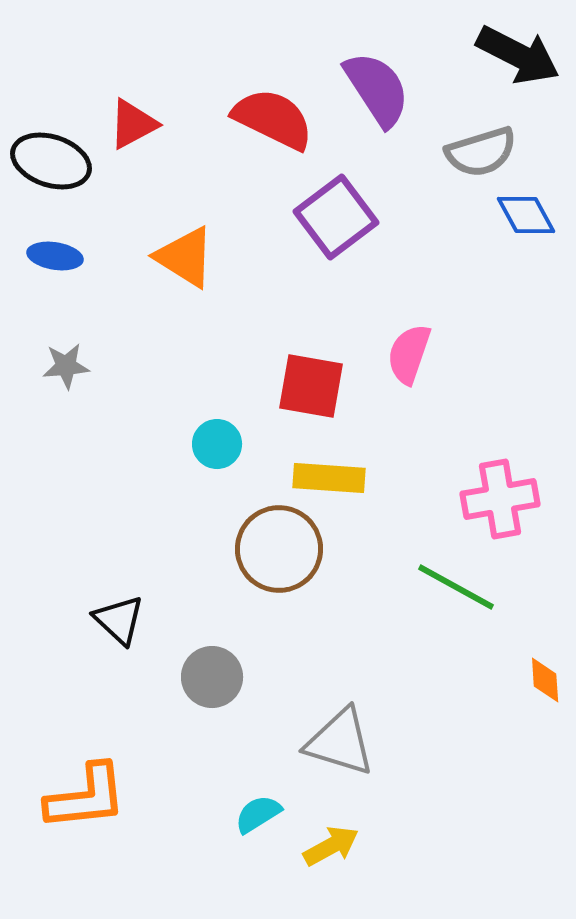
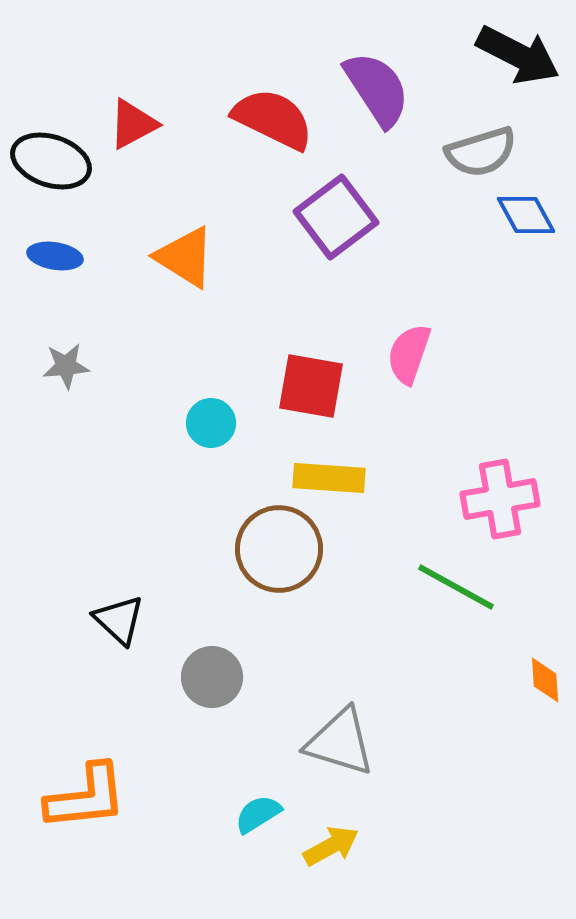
cyan circle: moved 6 px left, 21 px up
